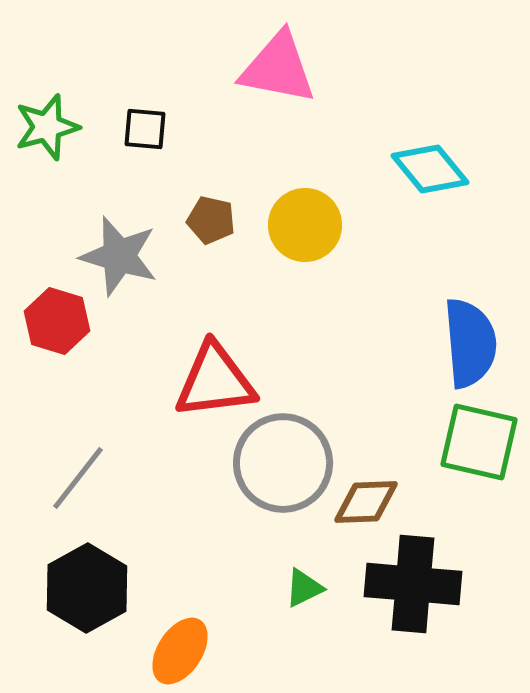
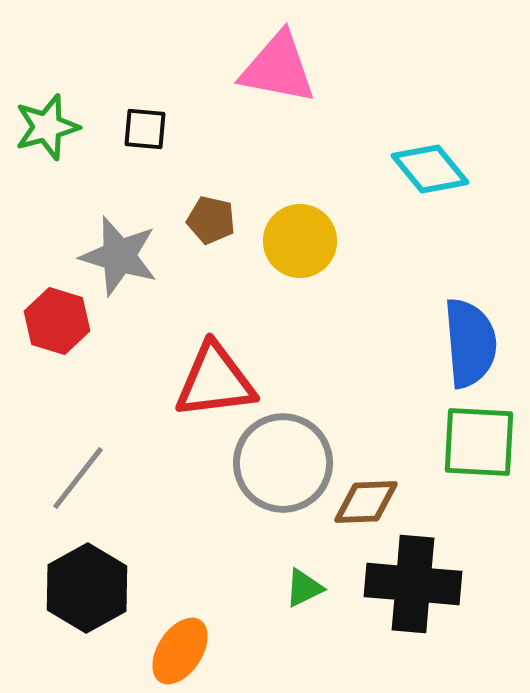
yellow circle: moved 5 px left, 16 px down
green square: rotated 10 degrees counterclockwise
